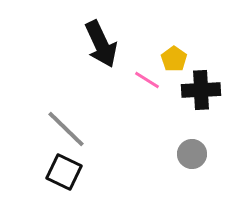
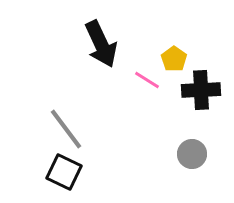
gray line: rotated 9 degrees clockwise
